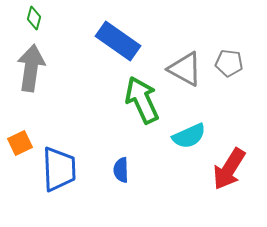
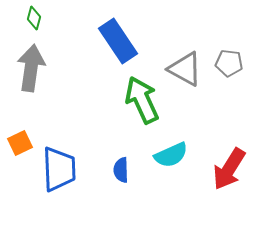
blue rectangle: rotated 21 degrees clockwise
cyan semicircle: moved 18 px left, 19 px down
